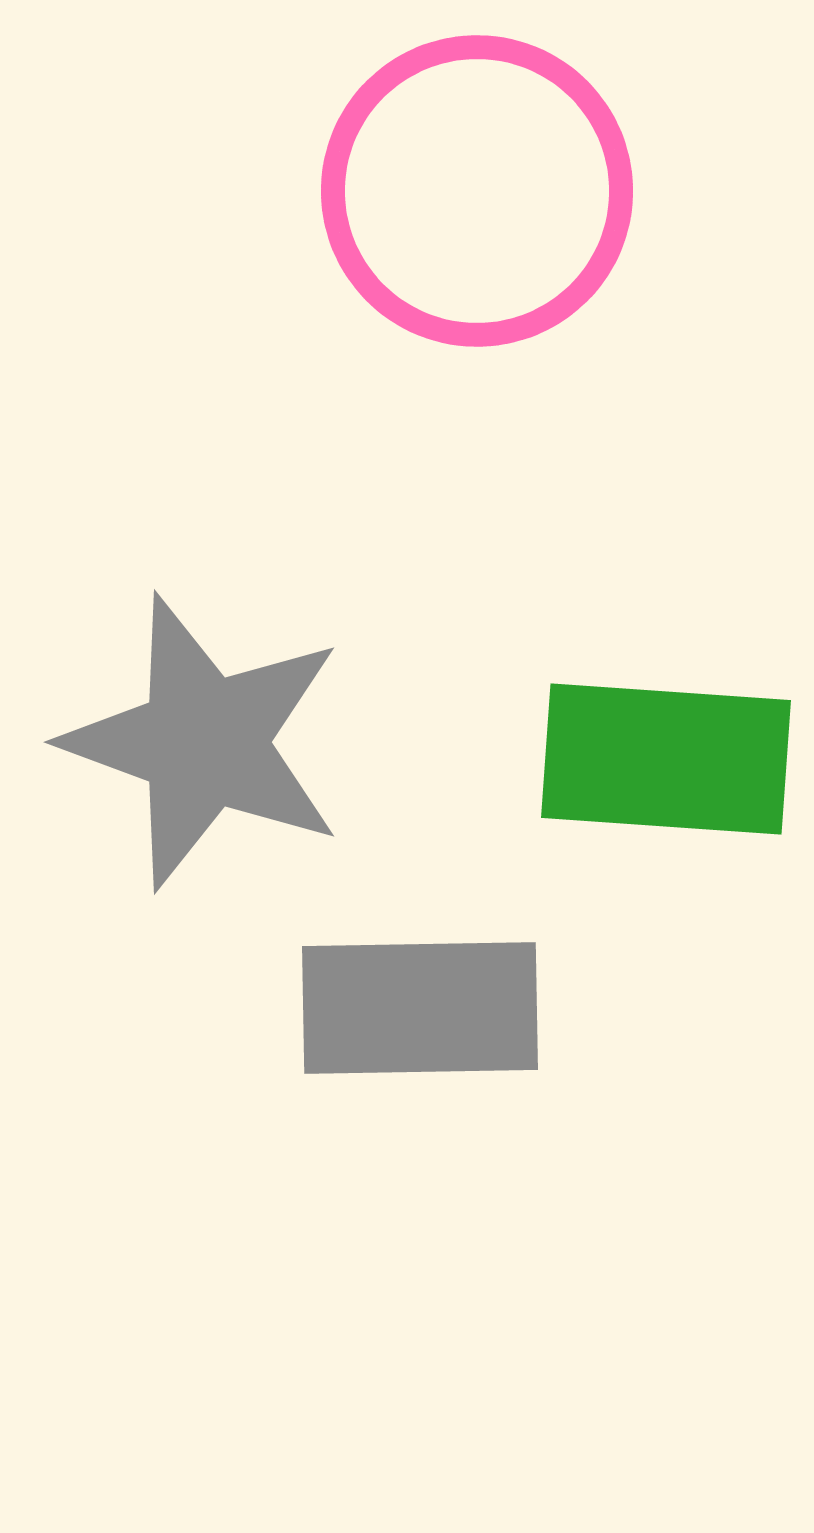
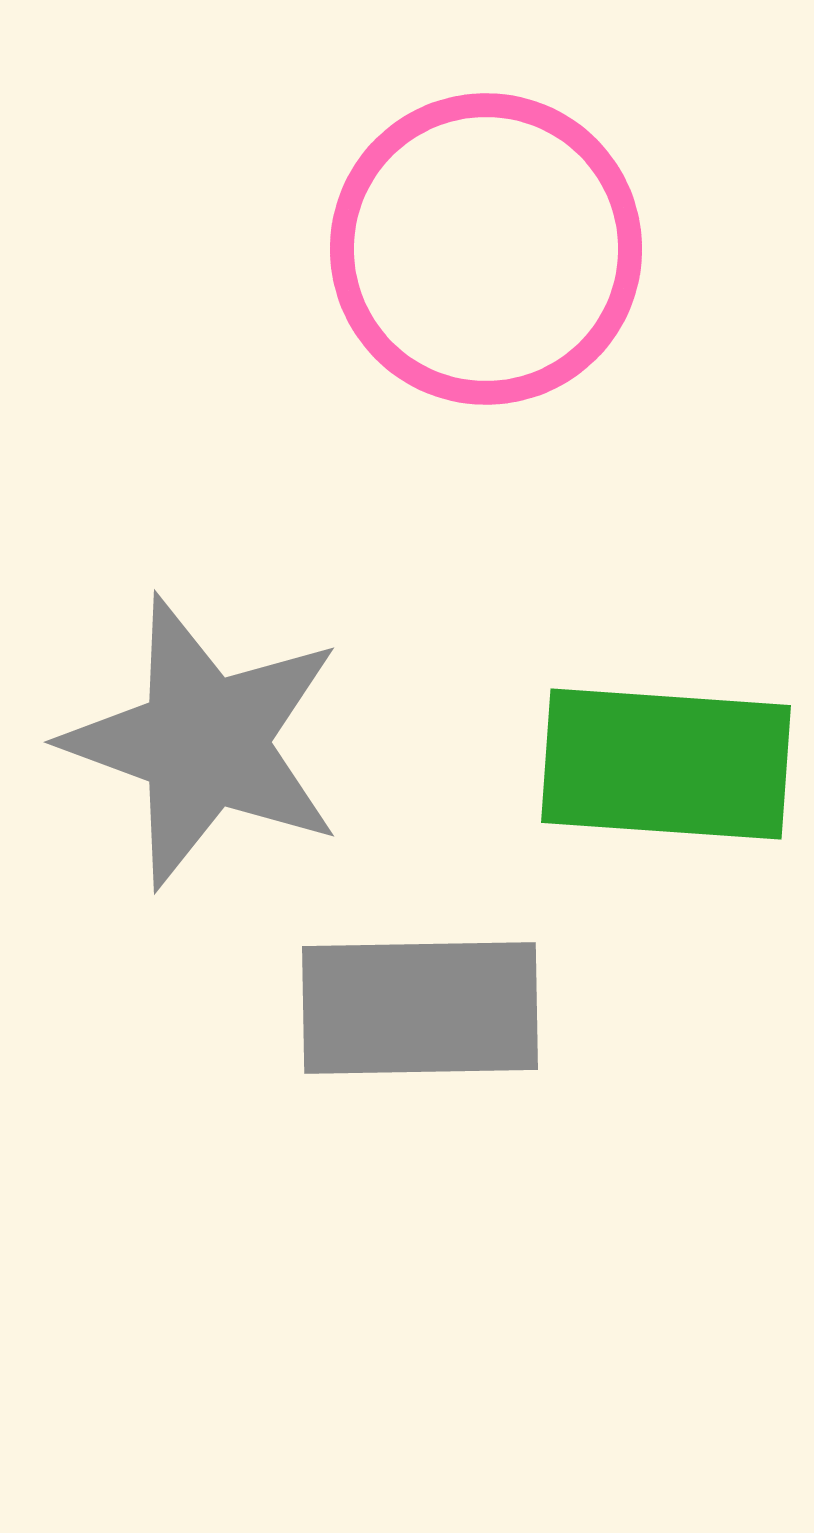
pink circle: moved 9 px right, 58 px down
green rectangle: moved 5 px down
